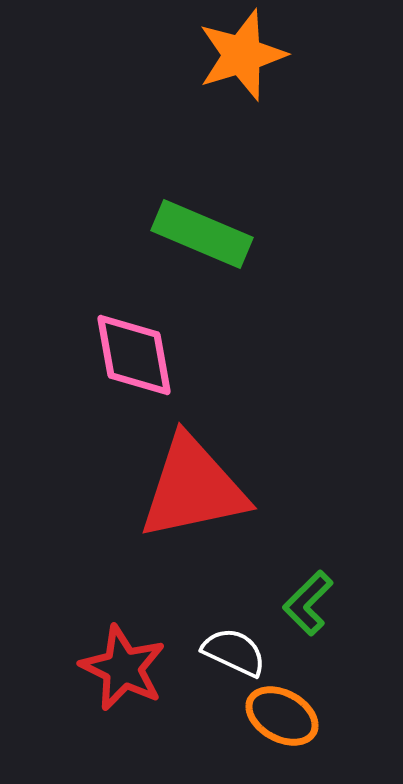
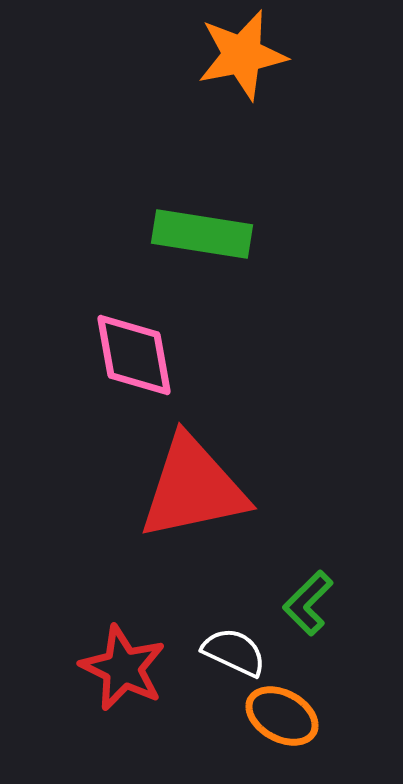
orange star: rotated 6 degrees clockwise
green rectangle: rotated 14 degrees counterclockwise
